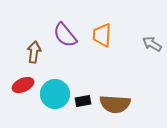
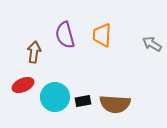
purple semicircle: rotated 24 degrees clockwise
cyan circle: moved 3 px down
